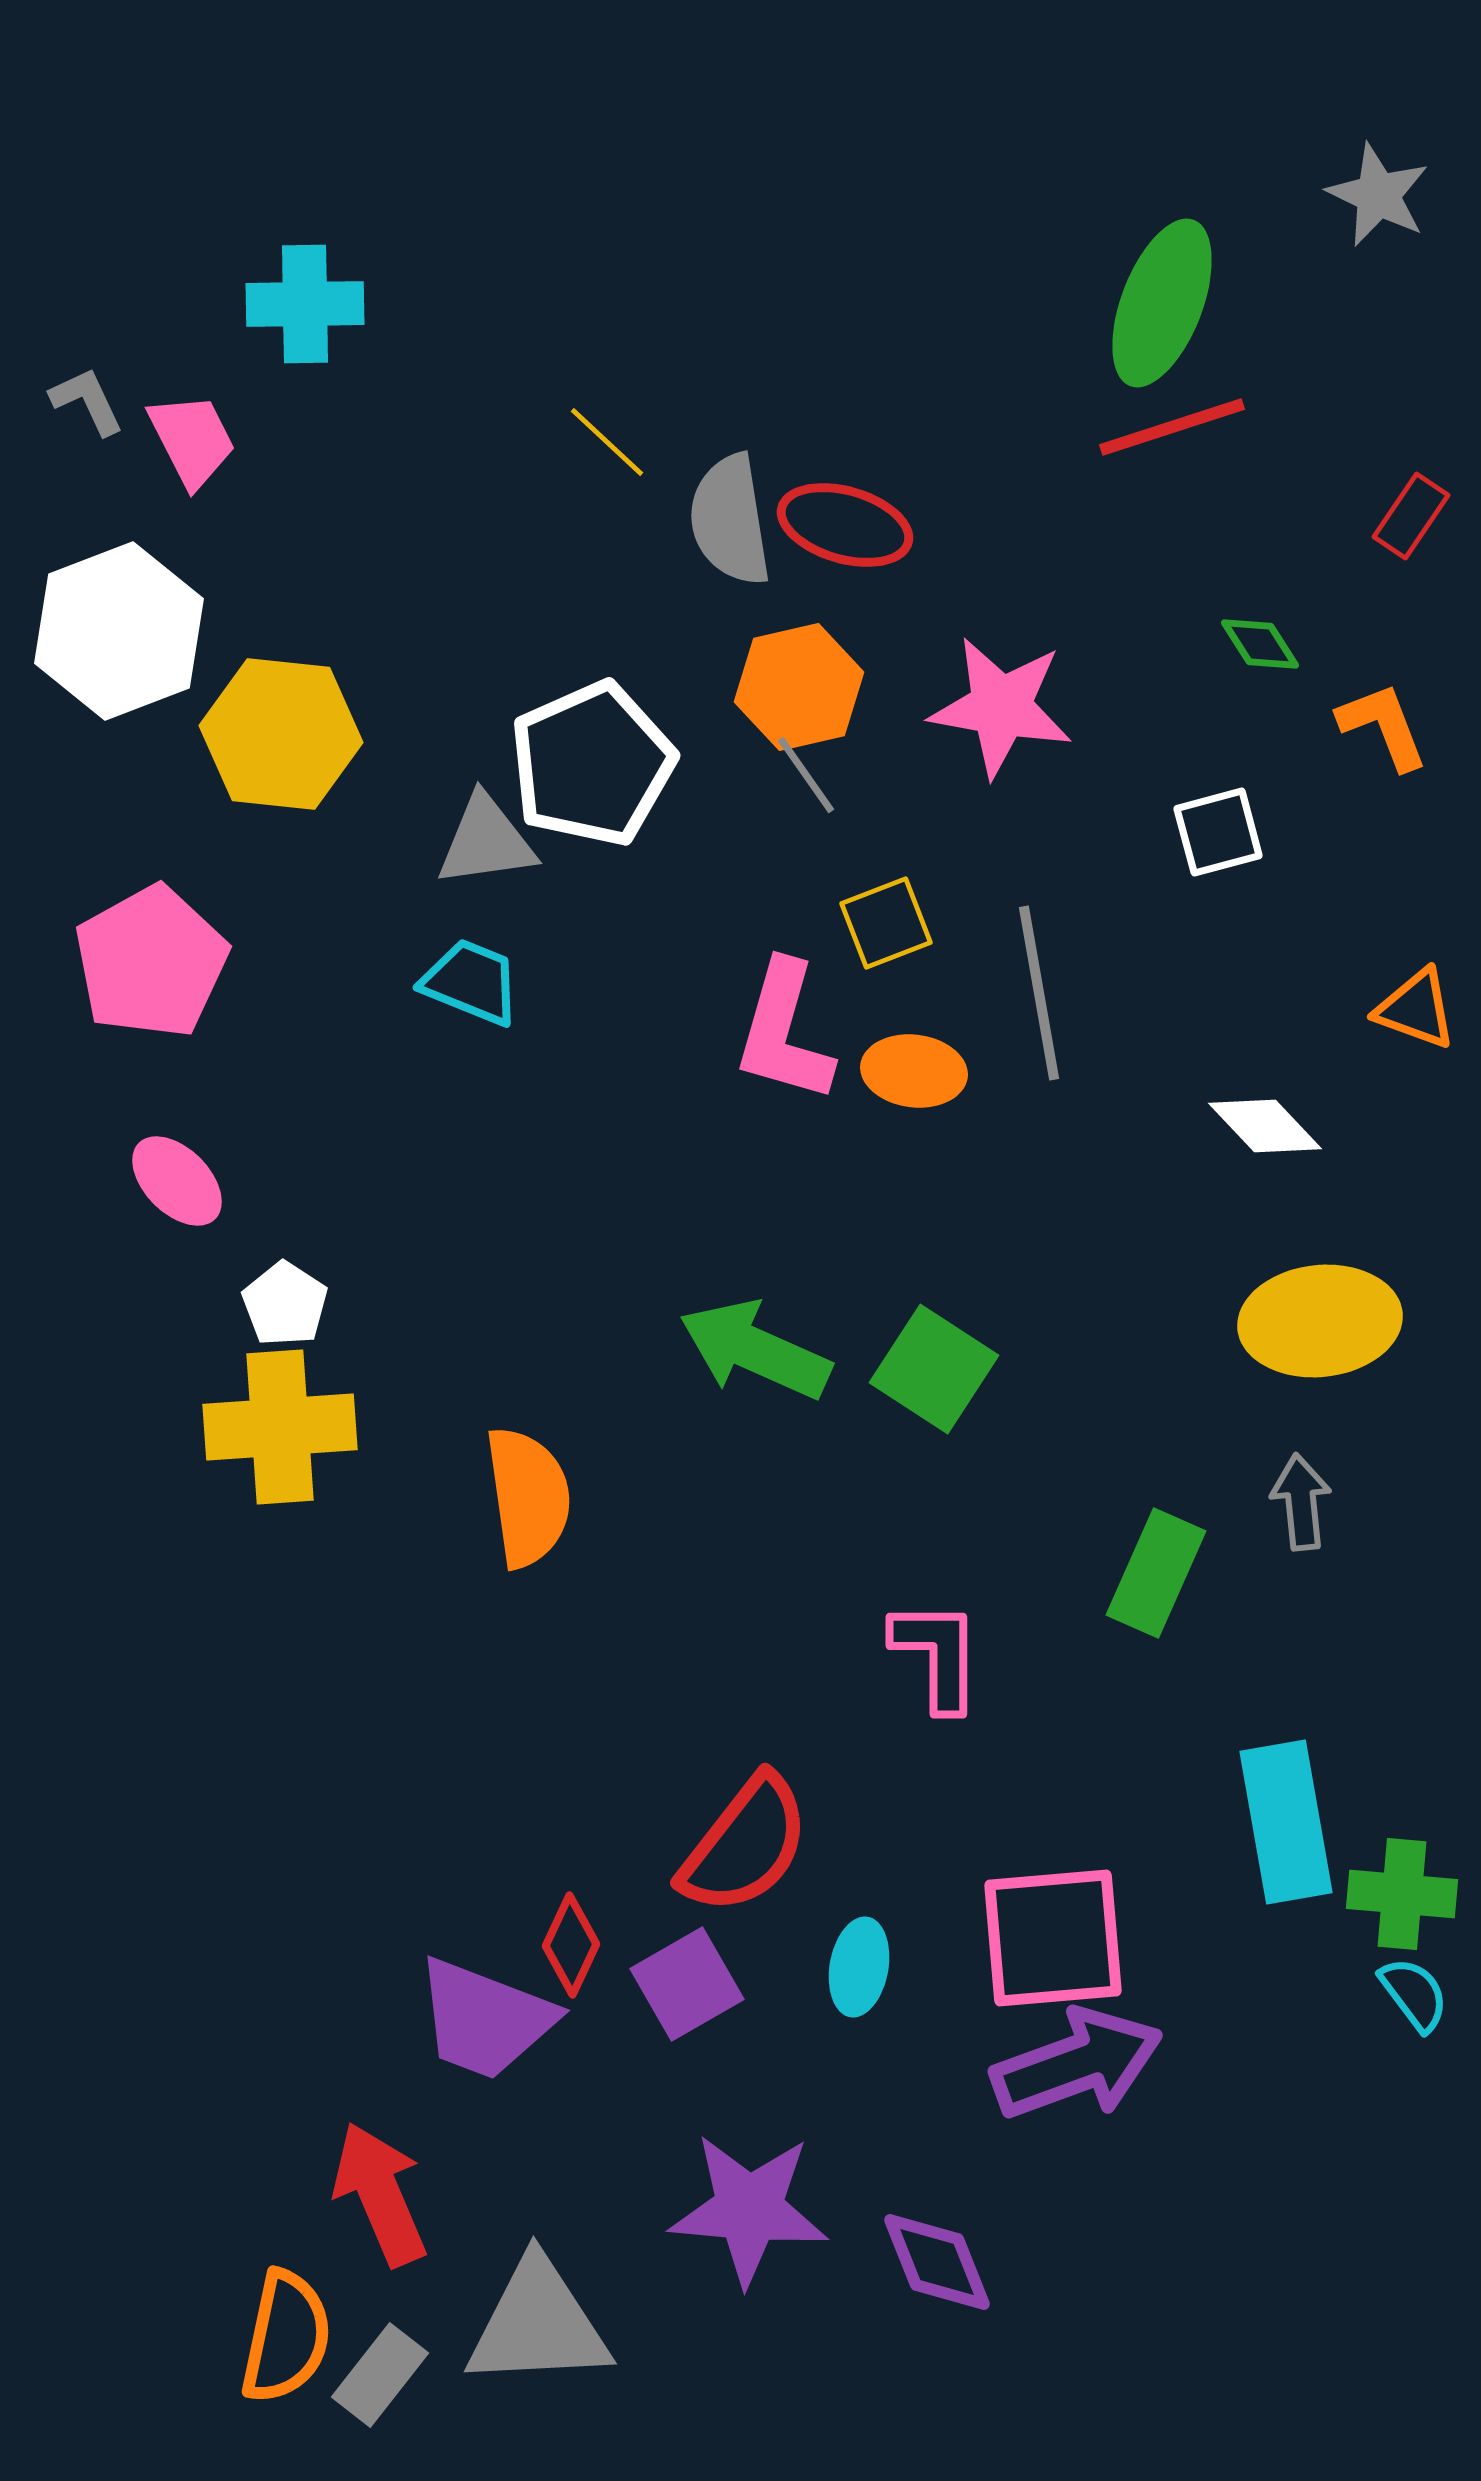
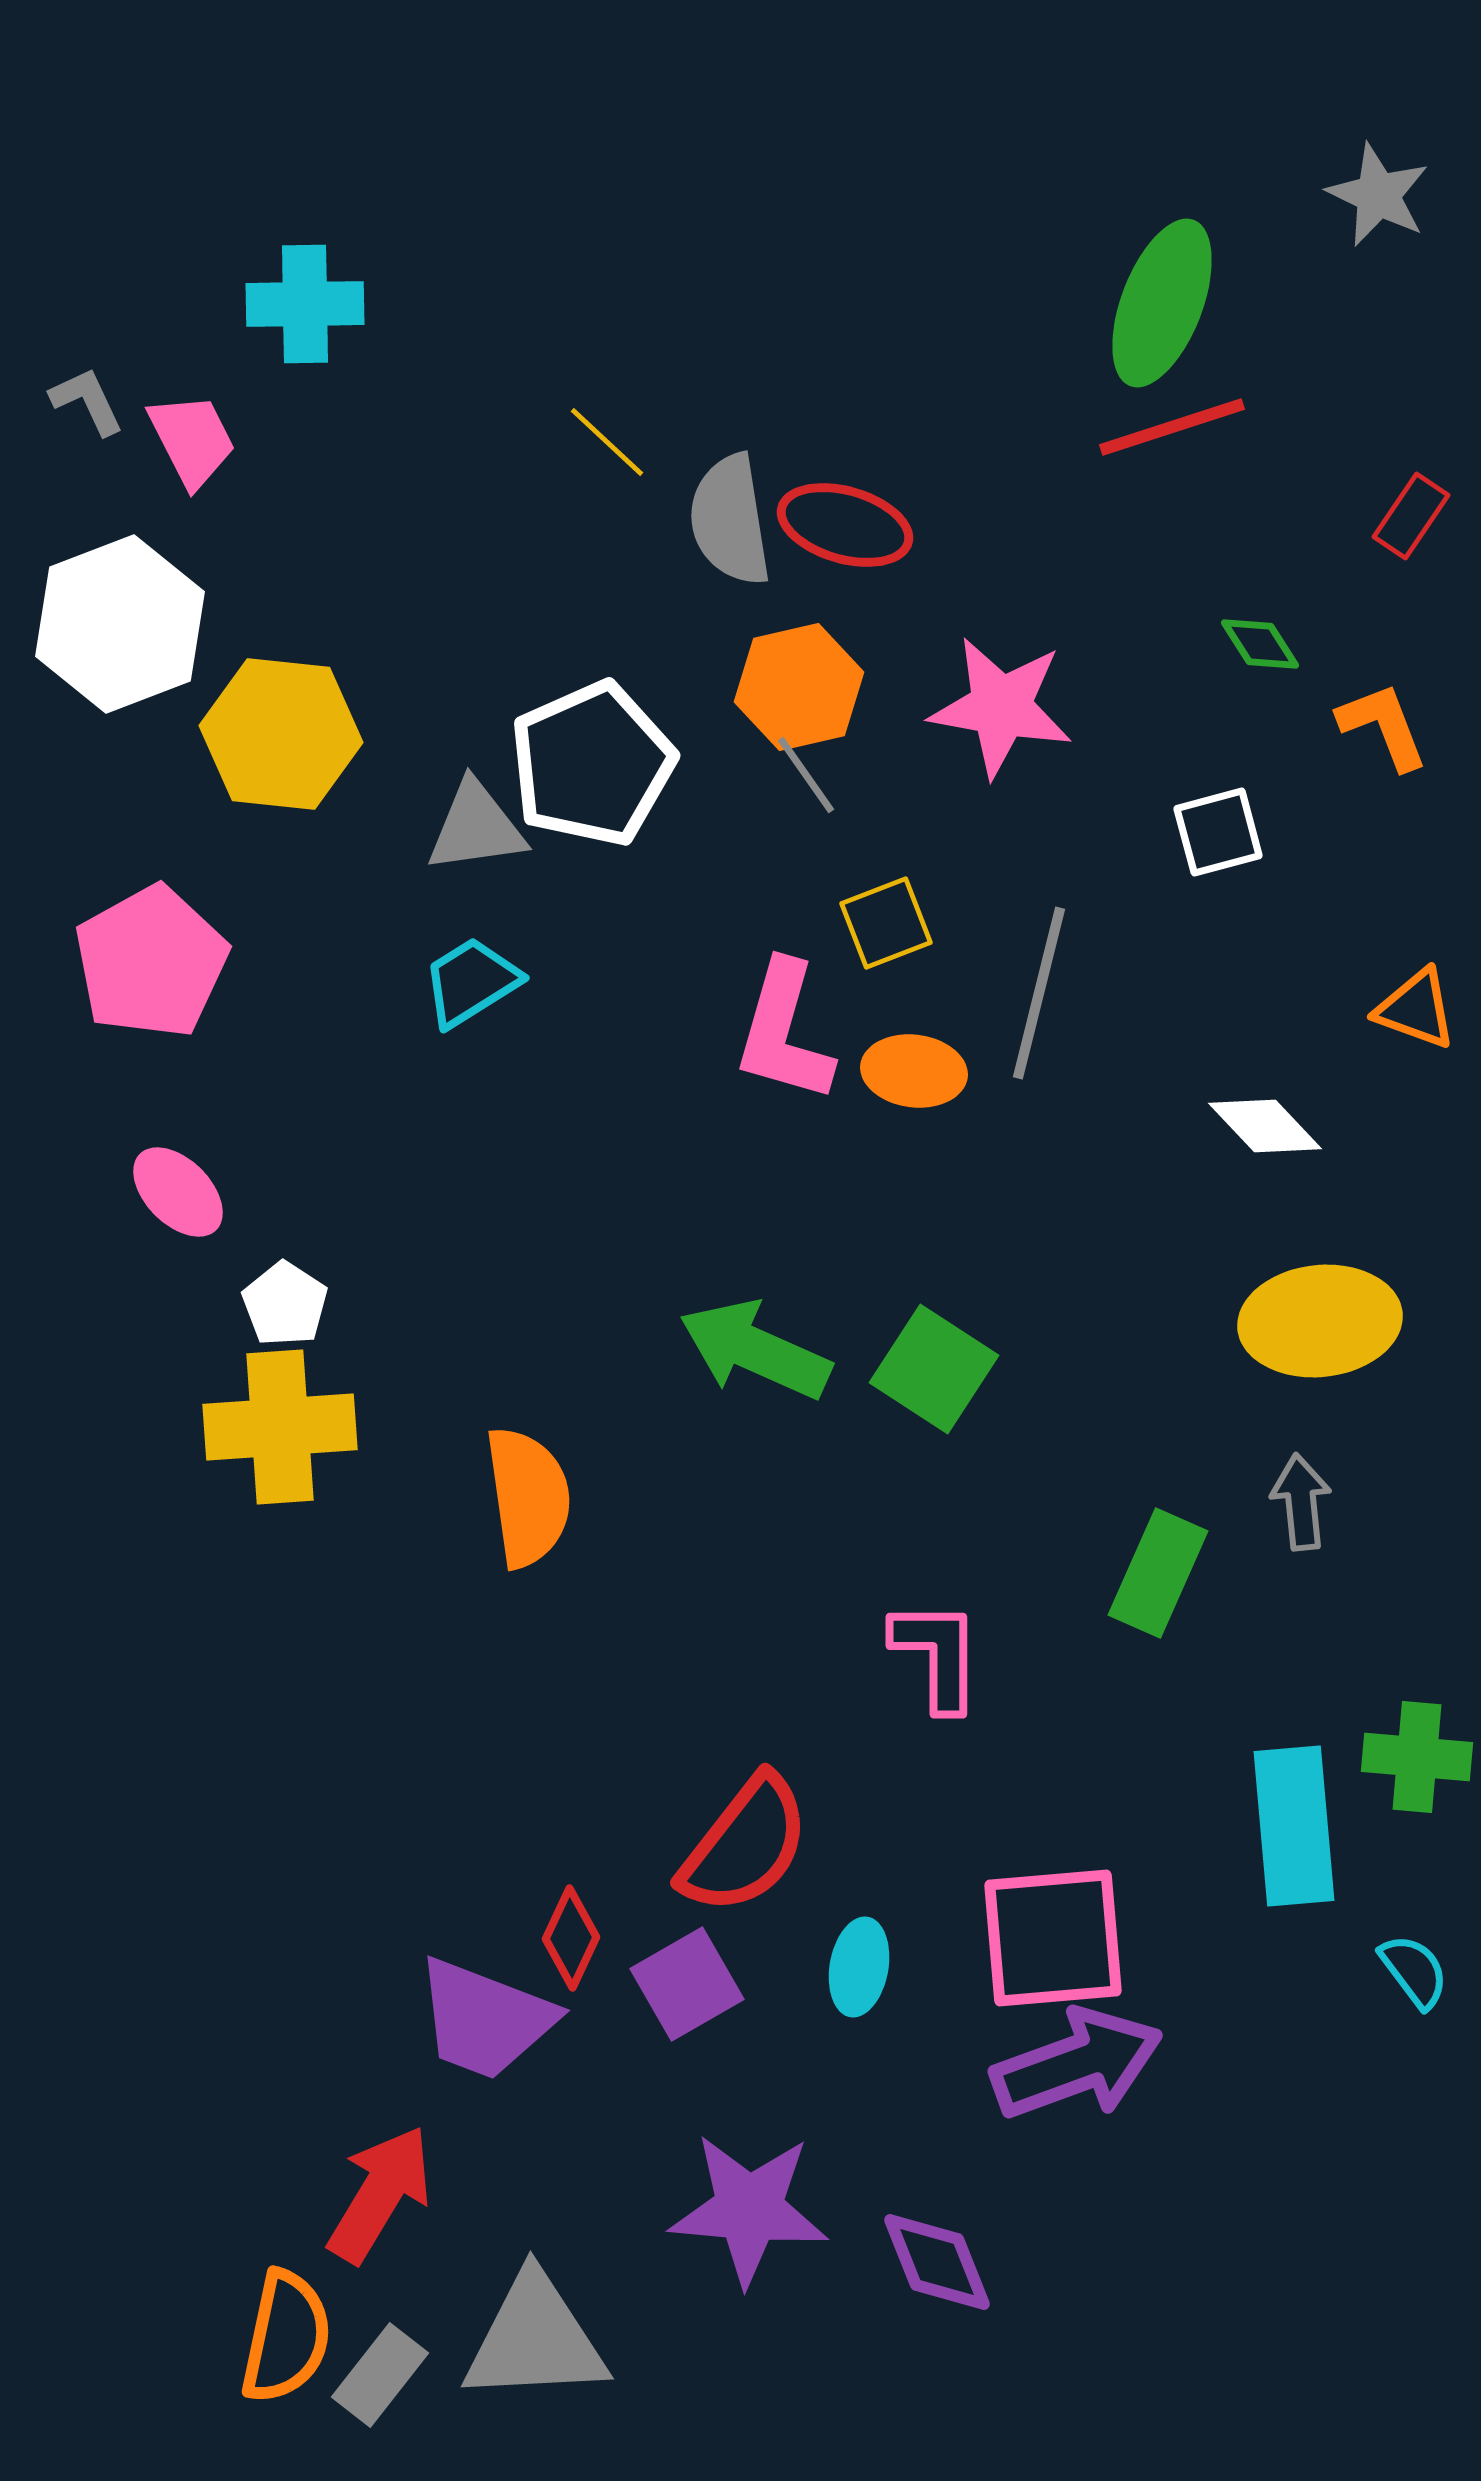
white hexagon at (119, 631): moved 1 px right, 7 px up
gray triangle at (486, 841): moved 10 px left, 14 px up
cyan trapezoid at (471, 982): rotated 54 degrees counterclockwise
gray line at (1039, 993): rotated 24 degrees clockwise
pink ellipse at (177, 1181): moved 1 px right, 11 px down
green rectangle at (1156, 1573): moved 2 px right
cyan rectangle at (1286, 1822): moved 8 px right, 4 px down; rotated 5 degrees clockwise
green cross at (1402, 1894): moved 15 px right, 137 px up
red diamond at (571, 1945): moved 7 px up
cyan semicircle at (1414, 1994): moved 23 px up
red arrow at (380, 2194): rotated 54 degrees clockwise
gray triangle at (538, 2324): moved 3 px left, 15 px down
